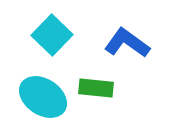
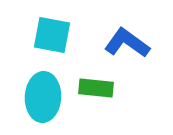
cyan square: rotated 33 degrees counterclockwise
cyan ellipse: rotated 60 degrees clockwise
